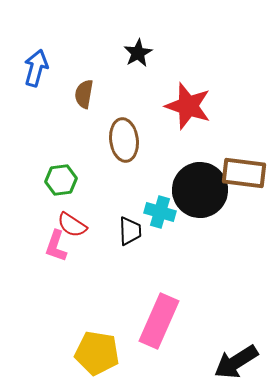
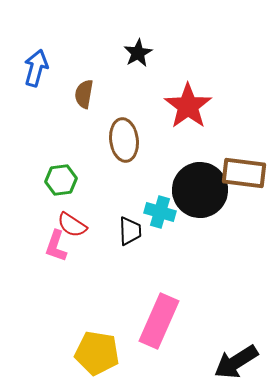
red star: rotated 18 degrees clockwise
